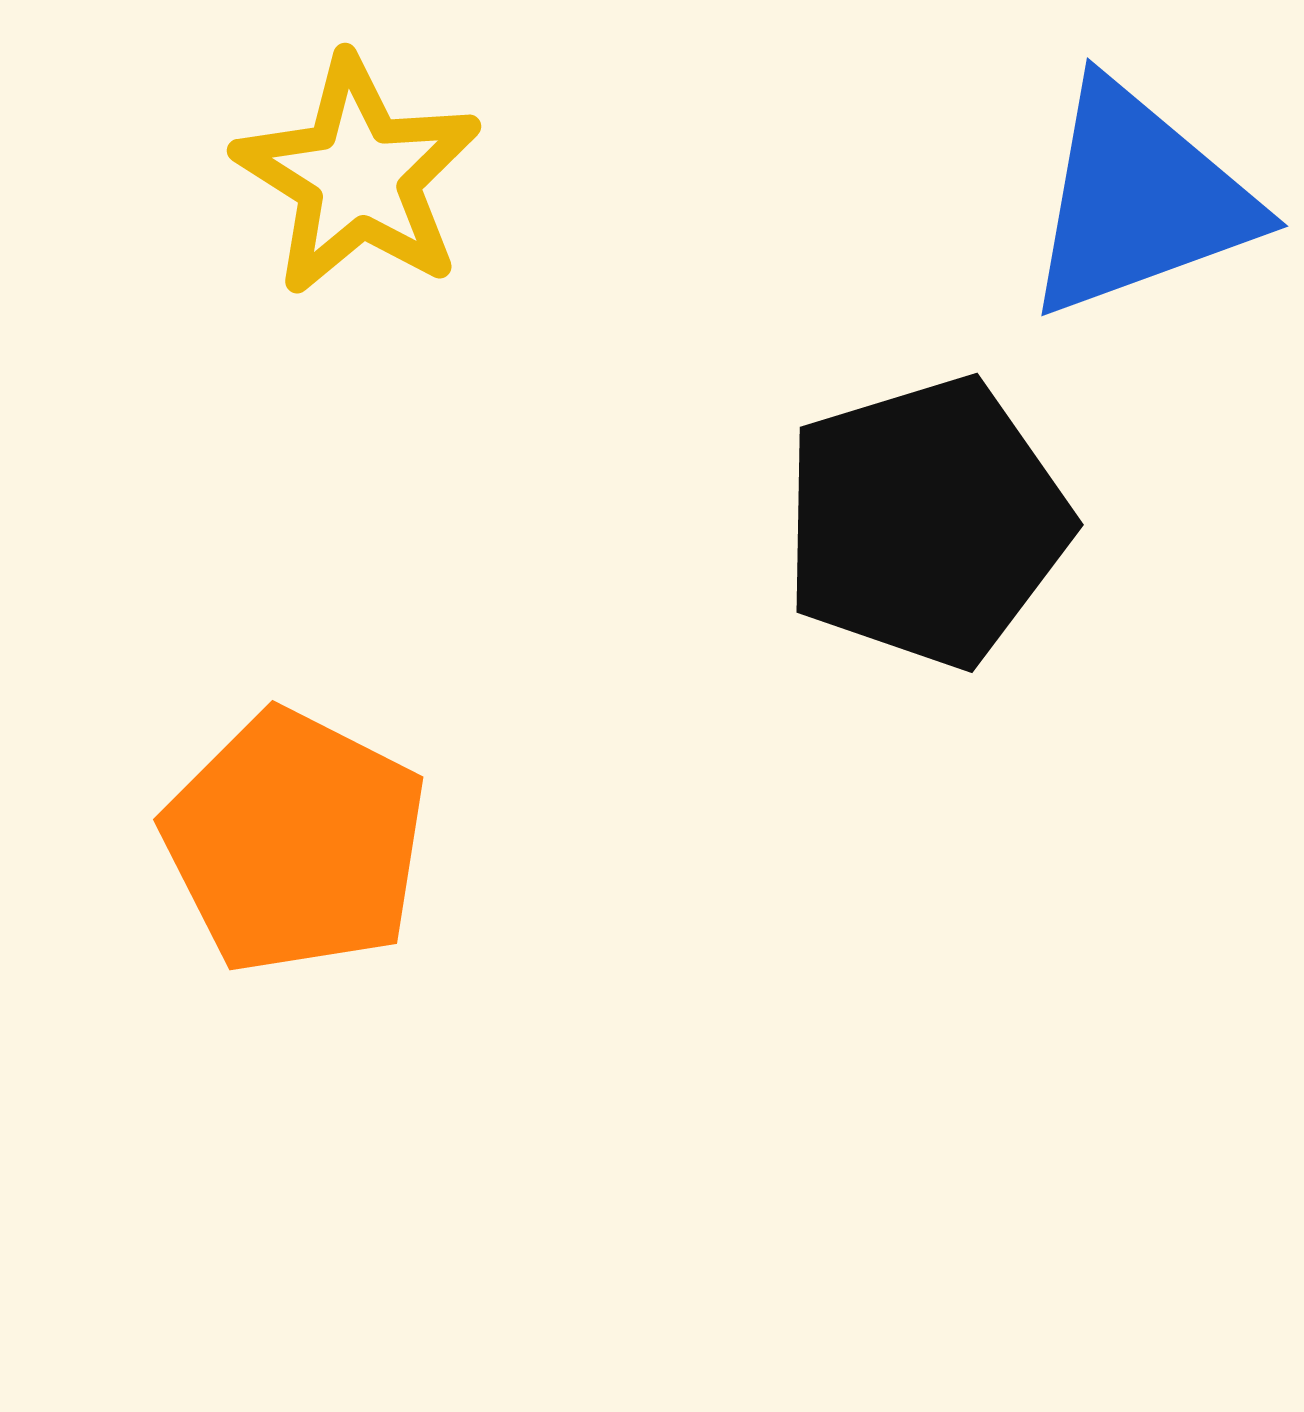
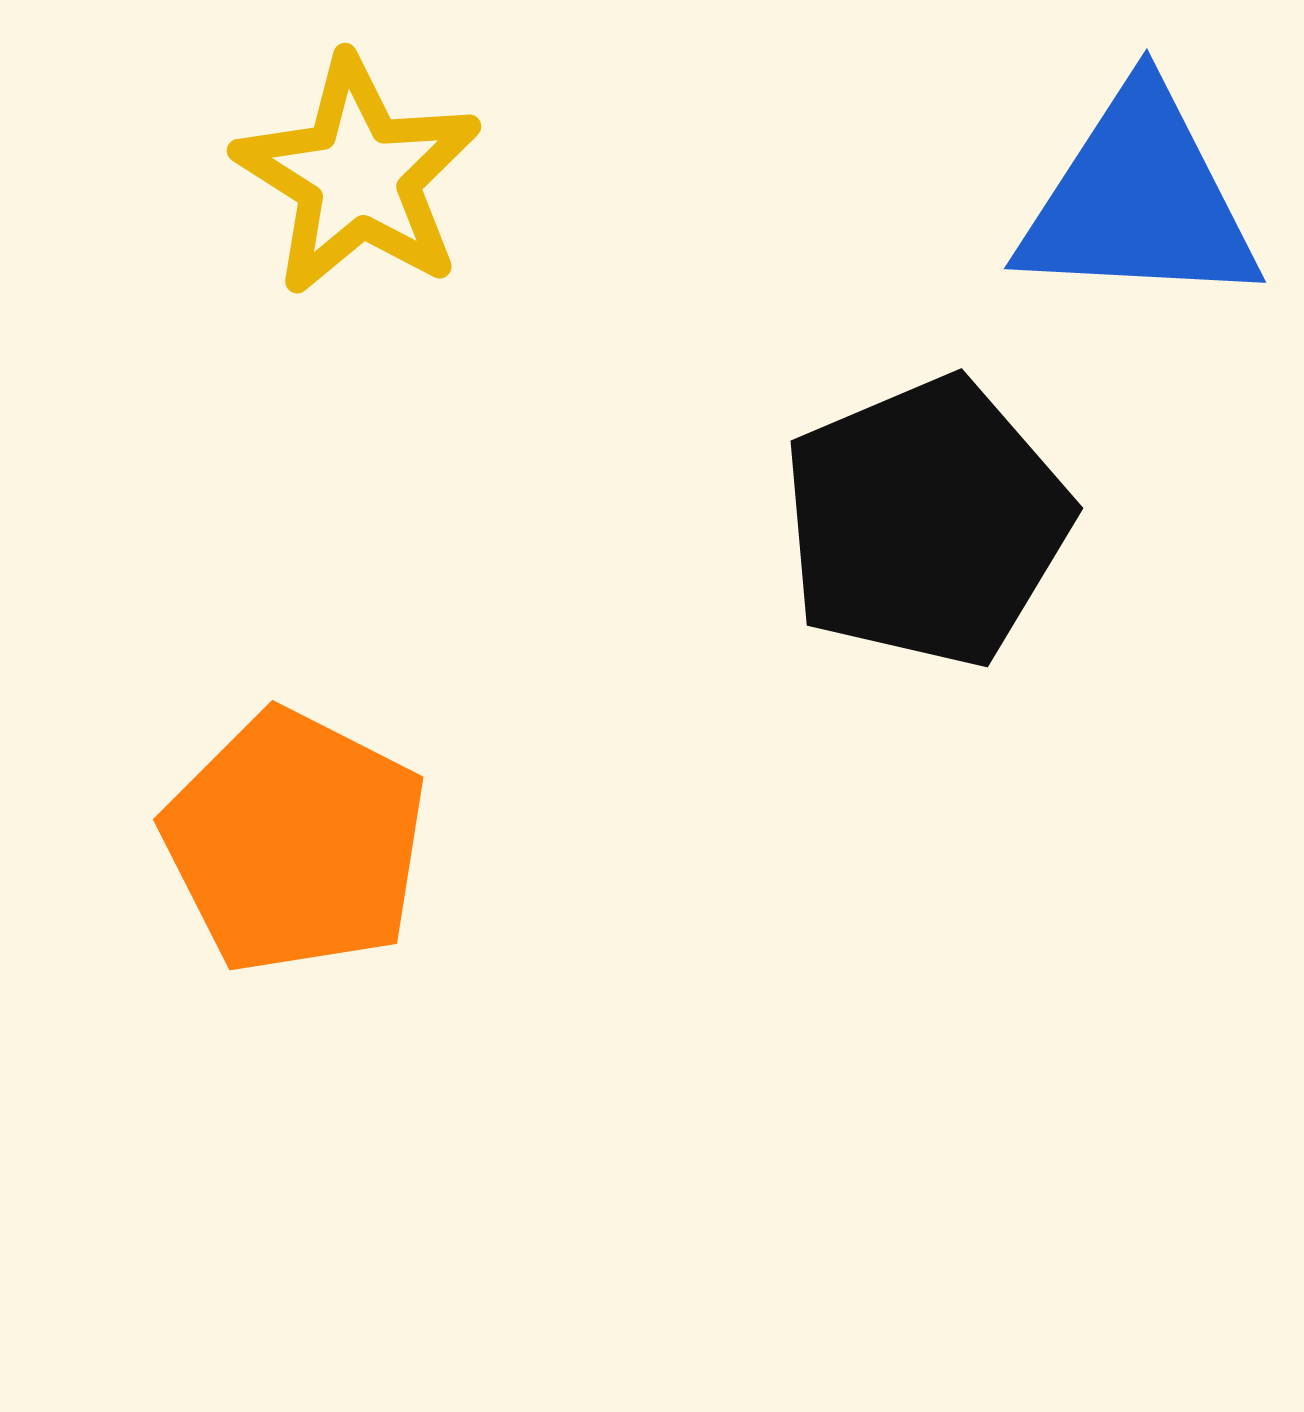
blue triangle: rotated 23 degrees clockwise
black pentagon: rotated 6 degrees counterclockwise
